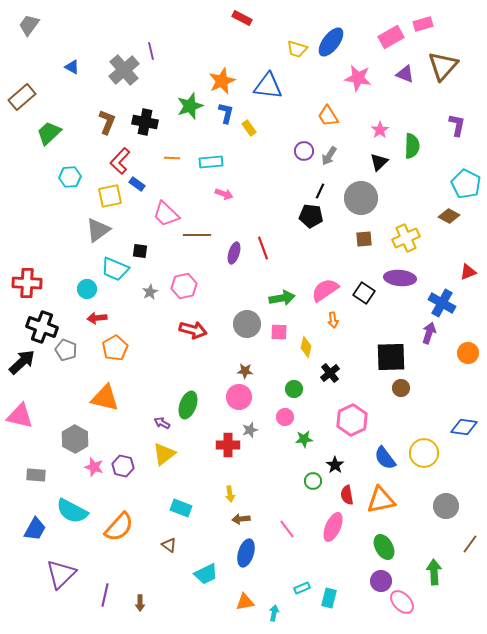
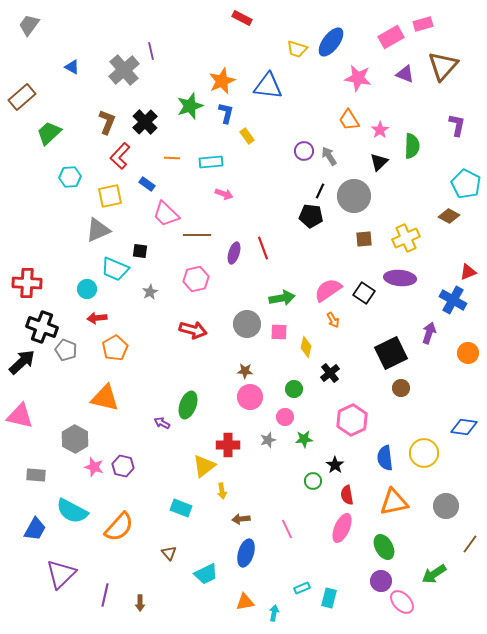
orange trapezoid at (328, 116): moved 21 px right, 4 px down
black cross at (145, 122): rotated 35 degrees clockwise
yellow rectangle at (249, 128): moved 2 px left, 8 px down
gray arrow at (329, 156): rotated 114 degrees clockwise
red L-shape at (120, 161): moved 5 px up
blue rectangle at (137, 184): moved 10 px right
gray circle at (361, 198): moved 7 px left, 2 px up
gray triangle at (98, 230): rotated 12 degrees clockwise
pink hexagon at (184, 286): moved 12 px right, 7 px up
pink semicircle at (325, 290): moved 3 px right
blue cross at (442, 303): moved 11 px right, 3 px up
orange arrow at (333, 320): rotated 21 degrees counterclockwise
black square at (391, 357): moved 4 px up; rotated 24 degrees counterclockwise
pink circle at (239, 397): moved 11 px right
gray star at (250, 430): moved 18 px right, 10 px down
yellow triangle at (164, 454): moved 40 px right, 12 px down
blue semicircle at (385, 458): rotated 30 degrees clockwise
yellow arrow at (230, 494): moved 8 px left, 3 px up
orange triangle at (381, 500): moved 13 px right, 2 px down
pink ellipse at (333, 527): moved 9 px right, 1 px down
pink line at (287, 529): rotated 12 degrees clockwise
brown triangle at (169, 545): moved 8 px down; rotated 14 degrees clockwise
green arrow at (434, 572): moved 2 px down; rotated 120 degrees counterclockwise
